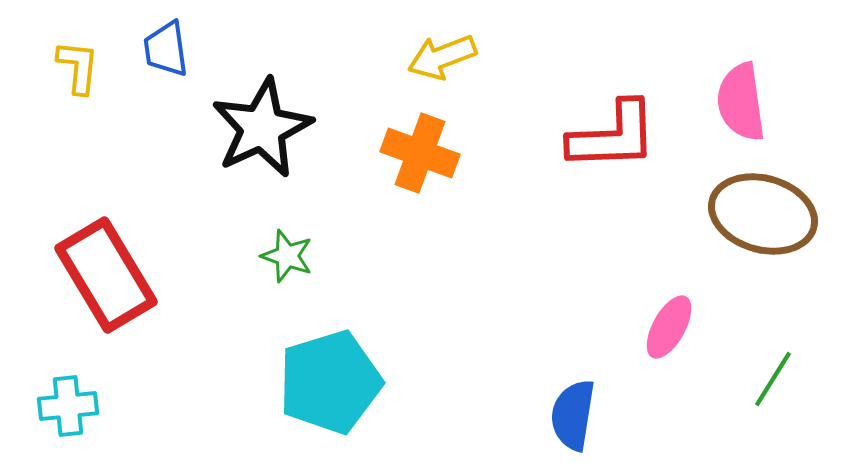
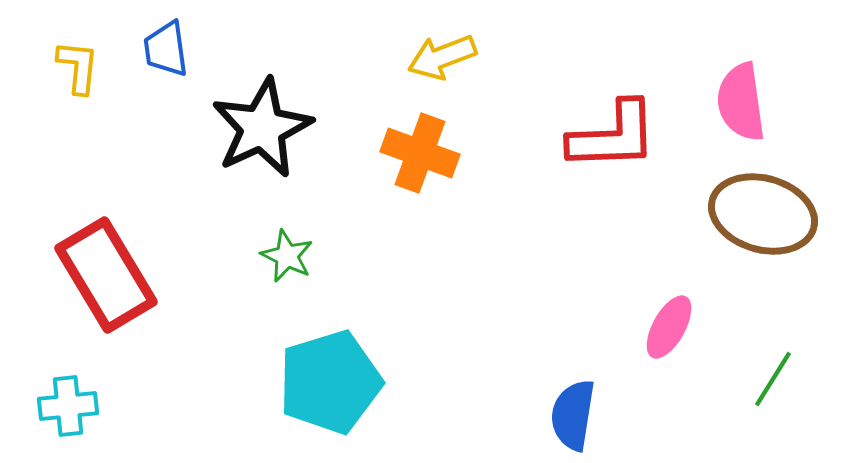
green star: rotated 6 degrees clockwise
